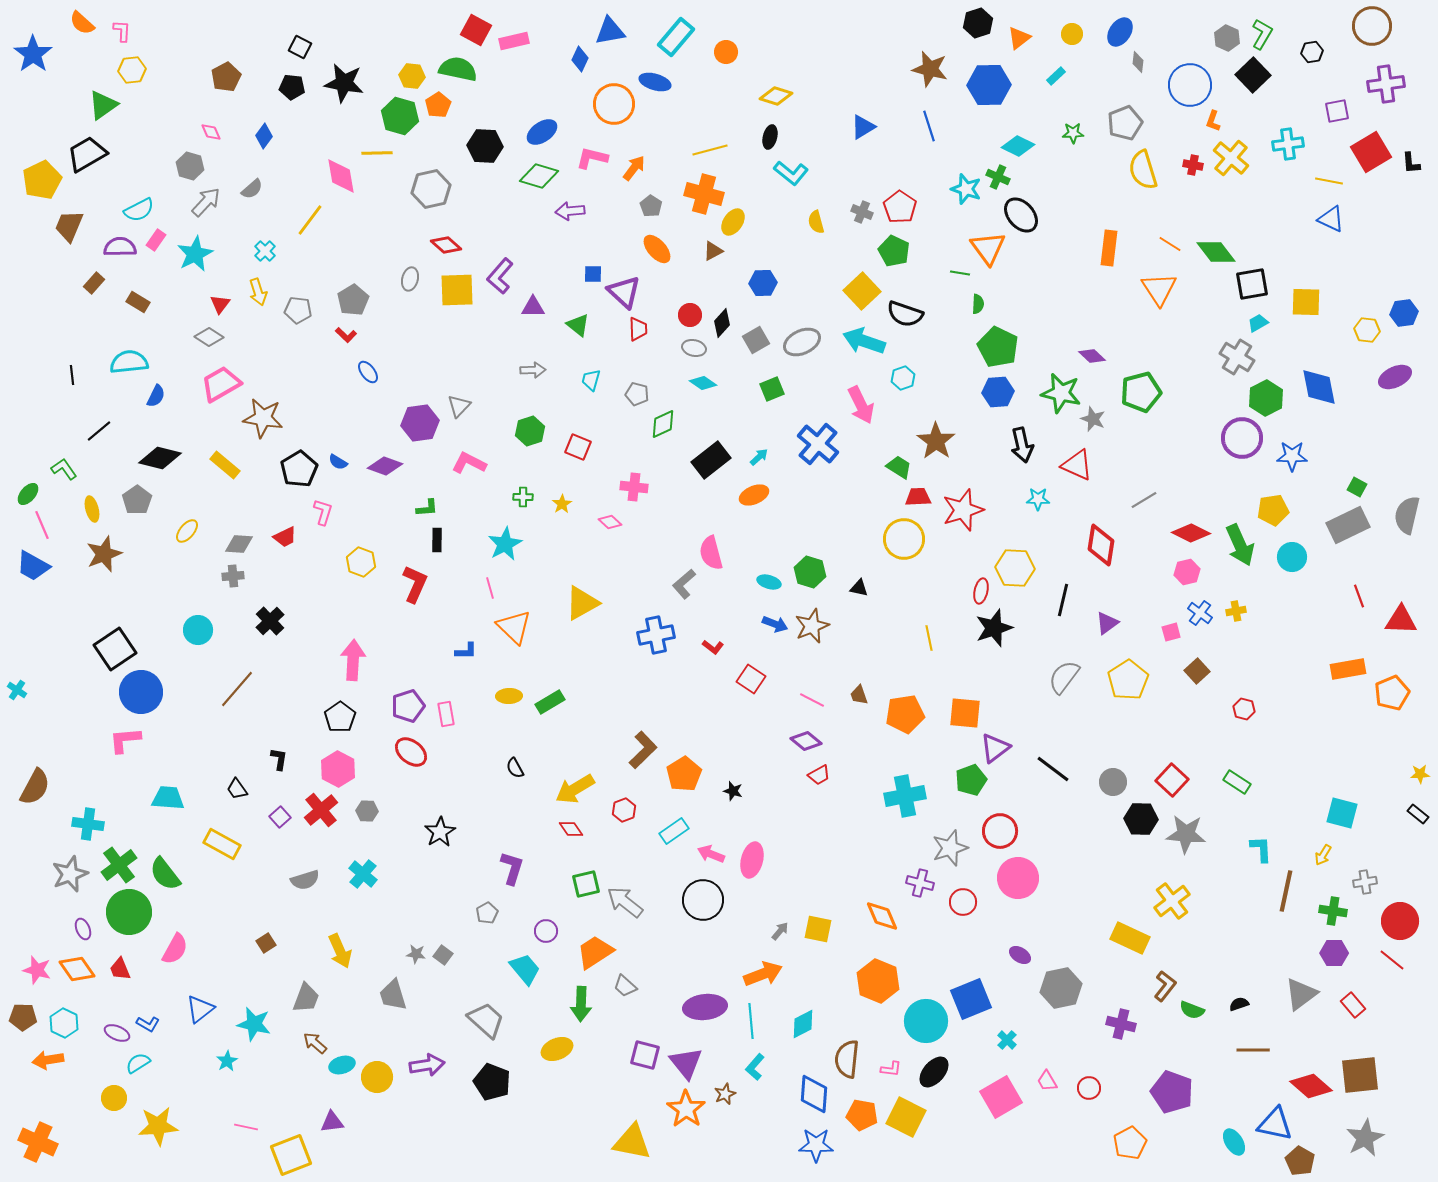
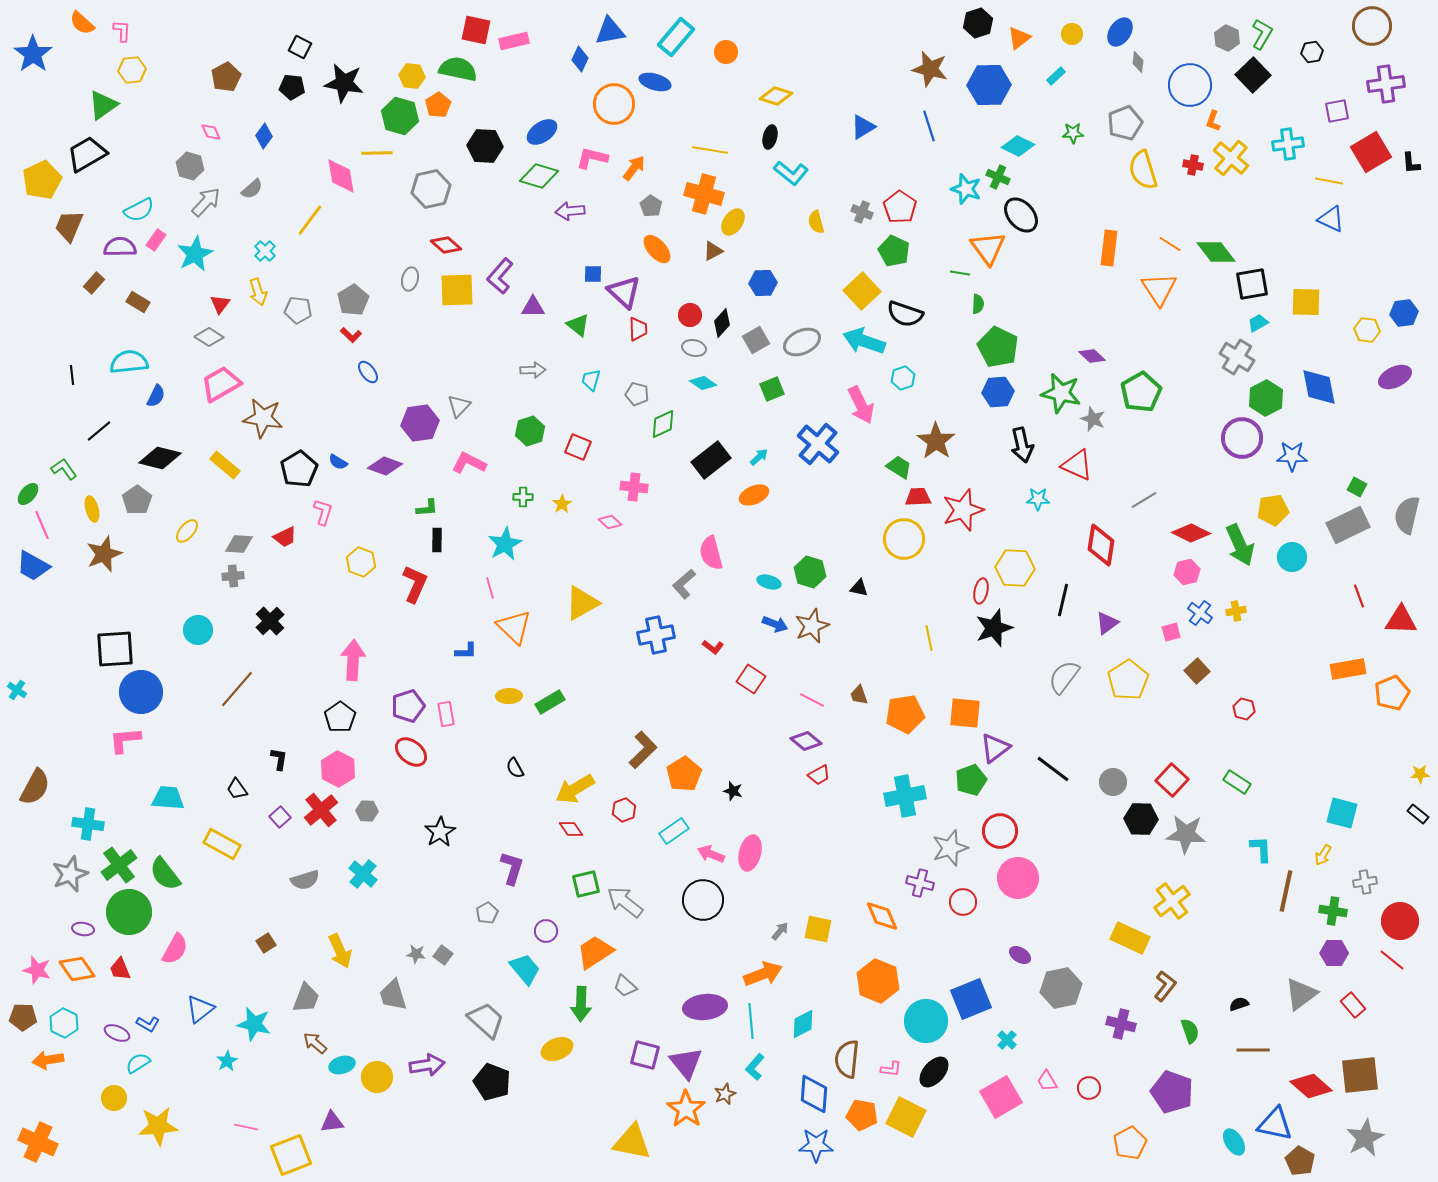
red square at (476, 30): rotated 16 degrees counterclockwise
yellow line at (710, 150): rotated 24 degrees clockwise
red L-shape at (346, 335): moved 5 px right
green pentagon at (1141, 392): rotated 15 degrees counterclockwise
black square at (115, 649): rotated 30 degrees clockwise
pink ellipse at (752, 860): moved 2 px left, 7 px up
purple ellipse at (83, 929): rotated 60 degrees counterclockwise
green semicircle at (1192, 1010): moved 2 px left, 21 px down; rotated 130 degrees counterclockwise
